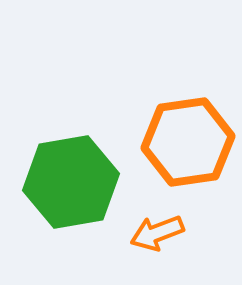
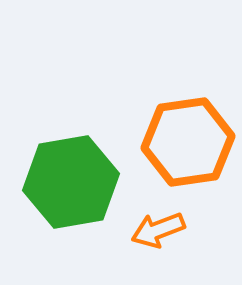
orange arrow: moved 1 px right, 3 px up
